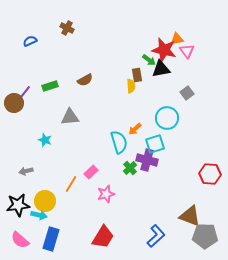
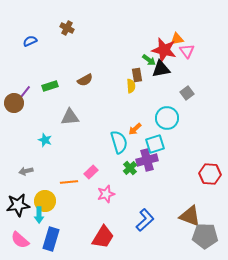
purple cross: rotated 30 degrees counterclockwise
orange line: moved 2 px left, 2 px up; rotated 54 degrees clockwise
cyan arrow: rotated 77 degrees clockwise
blue L-shape: moved 11 px left, 16 px up
